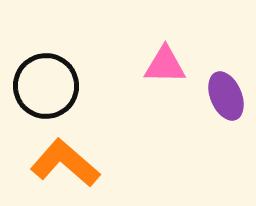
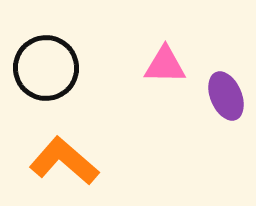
black circle: moved 18 px up
orange L-shape: moved 1 px left, 2 px up
